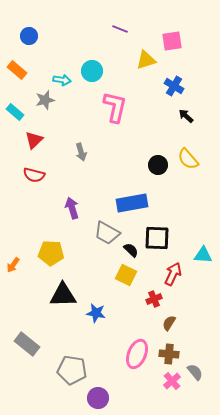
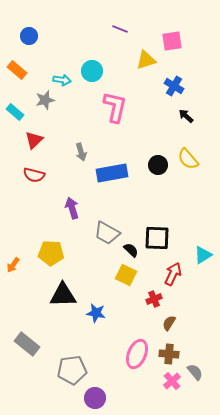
blue rectangle: moved 20 px left, 30 px up
cyan triangle: rotated 36 degrees counterclockwise
gray pentagon: rotated 16 degrees counterclockwise
purple circle: moved 3 px left
